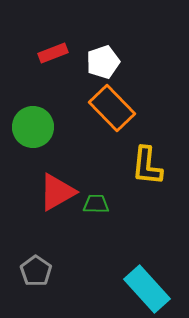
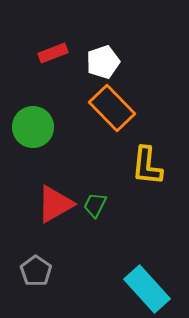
red triangle: moved 2 px left, 12 px down
green trapezoid: moved 1 px left, 1 px down; rotated 64 degrees counterclockwise
